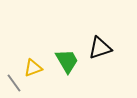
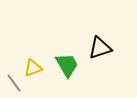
green trapezoid: moved 4 px down
